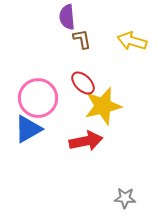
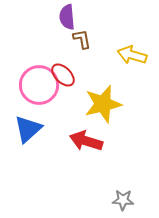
yellow arrow: moved 14 px down
red ellipse: moved 20 px left, 8 px up
pink circle: moved 1 px right, 13 px up
yellow star: moved 2 px up
blue triangle: rotated 12 degrees counterclockwise
red arrow: rotated 152 degrees counterclockwise
gray star: moved 2 px left, 2 px down
